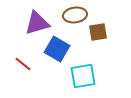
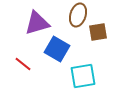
brown ellipse: moved 3 px right; rotated 65 degrees counterclockwise
